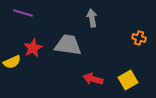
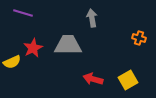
gray trapezoid: rotated 8 degrees counterclockwise
